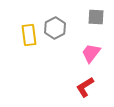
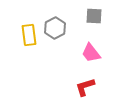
gray square: moved 2 px left, 1 px up
pink trapezoid: rotated 75 degrees counterclockwise
red L-shape: rotated 15 degrees clockwise
